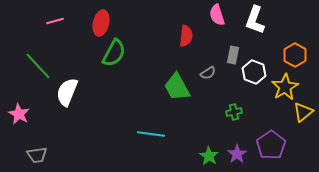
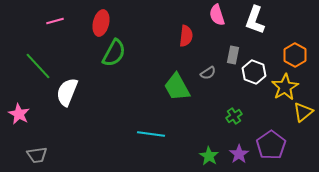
green cross: moved 4 px down; rotated 21 degrees counterclockwise
purple star: moved 2 px right
